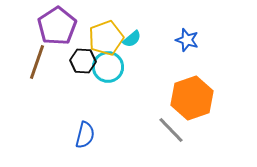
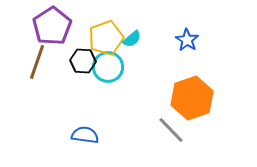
purple pentagon: moved 5 px left
blue star: rotated 15 degrees clockwise
blue semicircle: rotated 96 degrees counterclockwise
